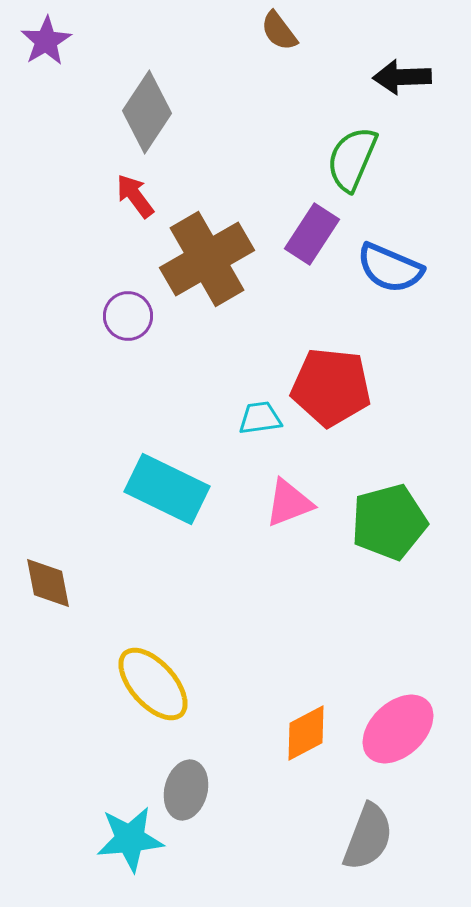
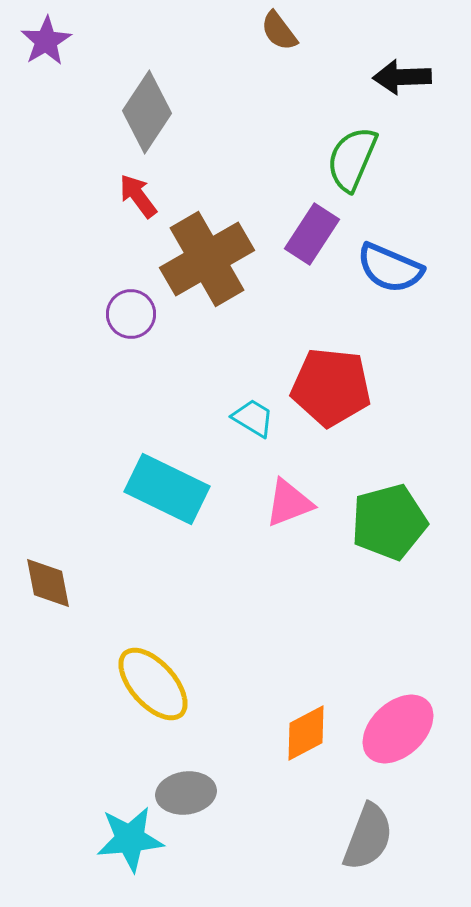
red arrow: moved 3 px right
purple circle: moved 3 px right, 2 px up
cyan trapezoid: moved 7 px left; rotated 39 degrees clockwise
gray ellipse: moved 3 px down; rotated 68 degrees clockwise
